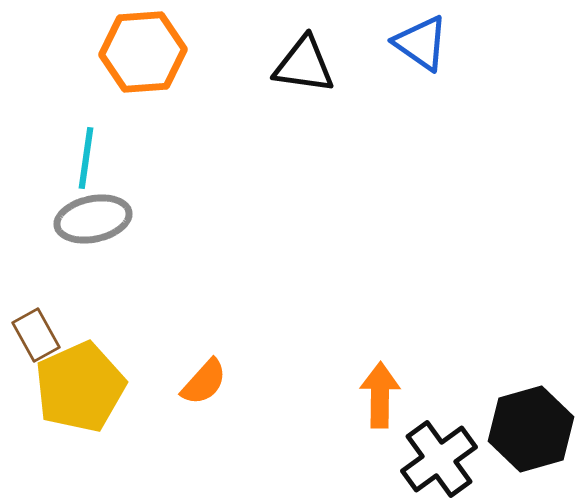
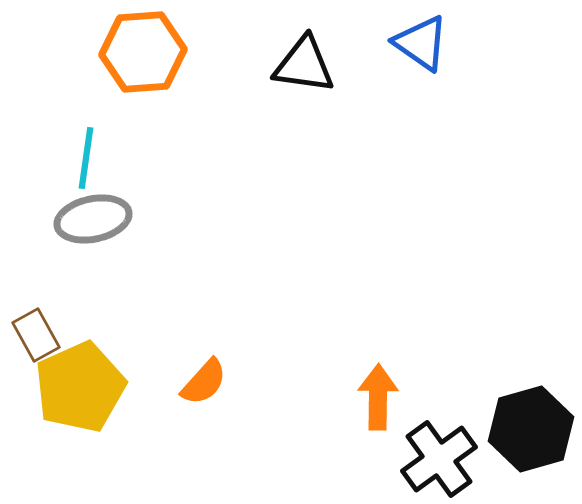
orange arrow: moved 2 px left, 2 px down
